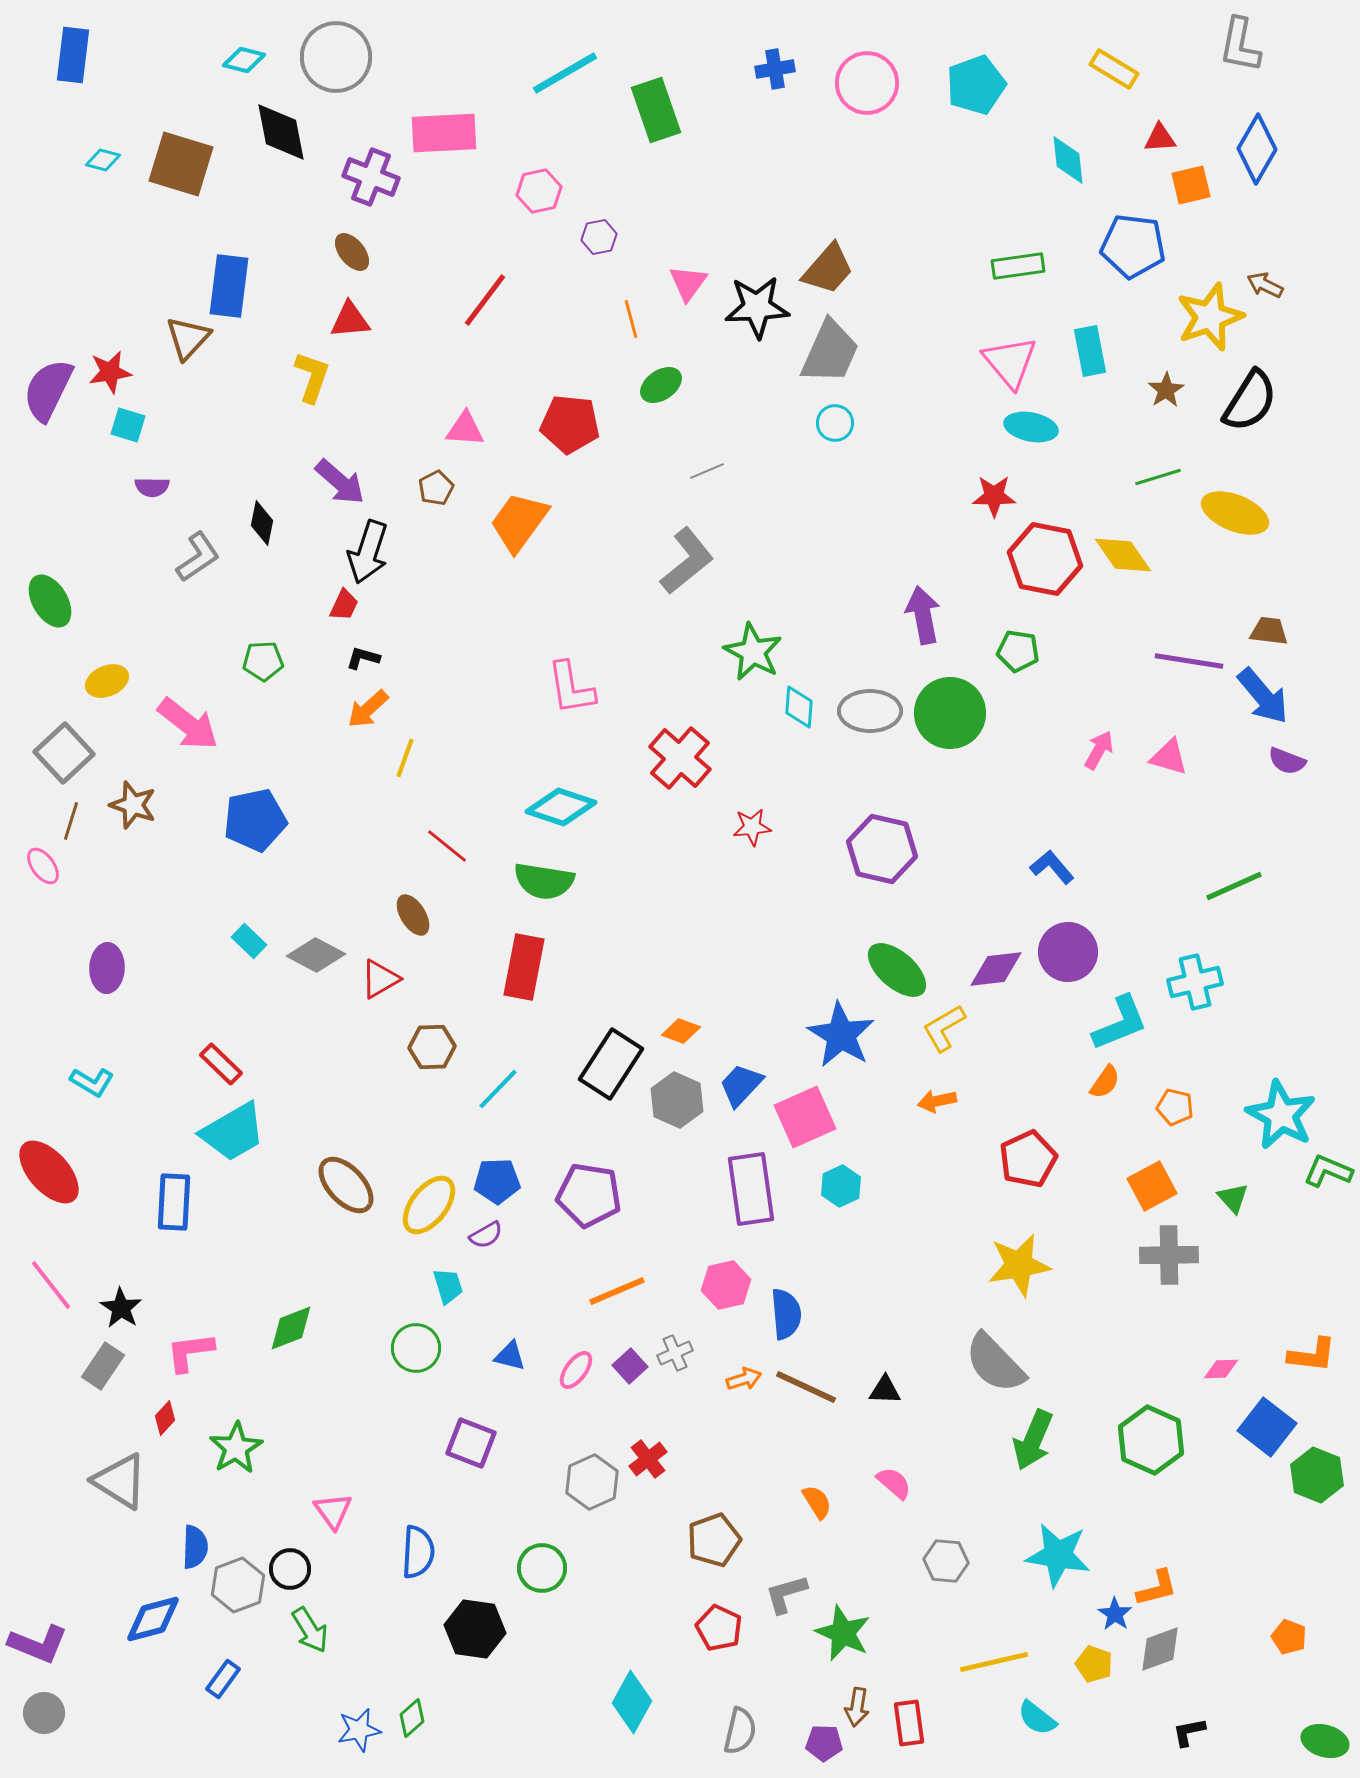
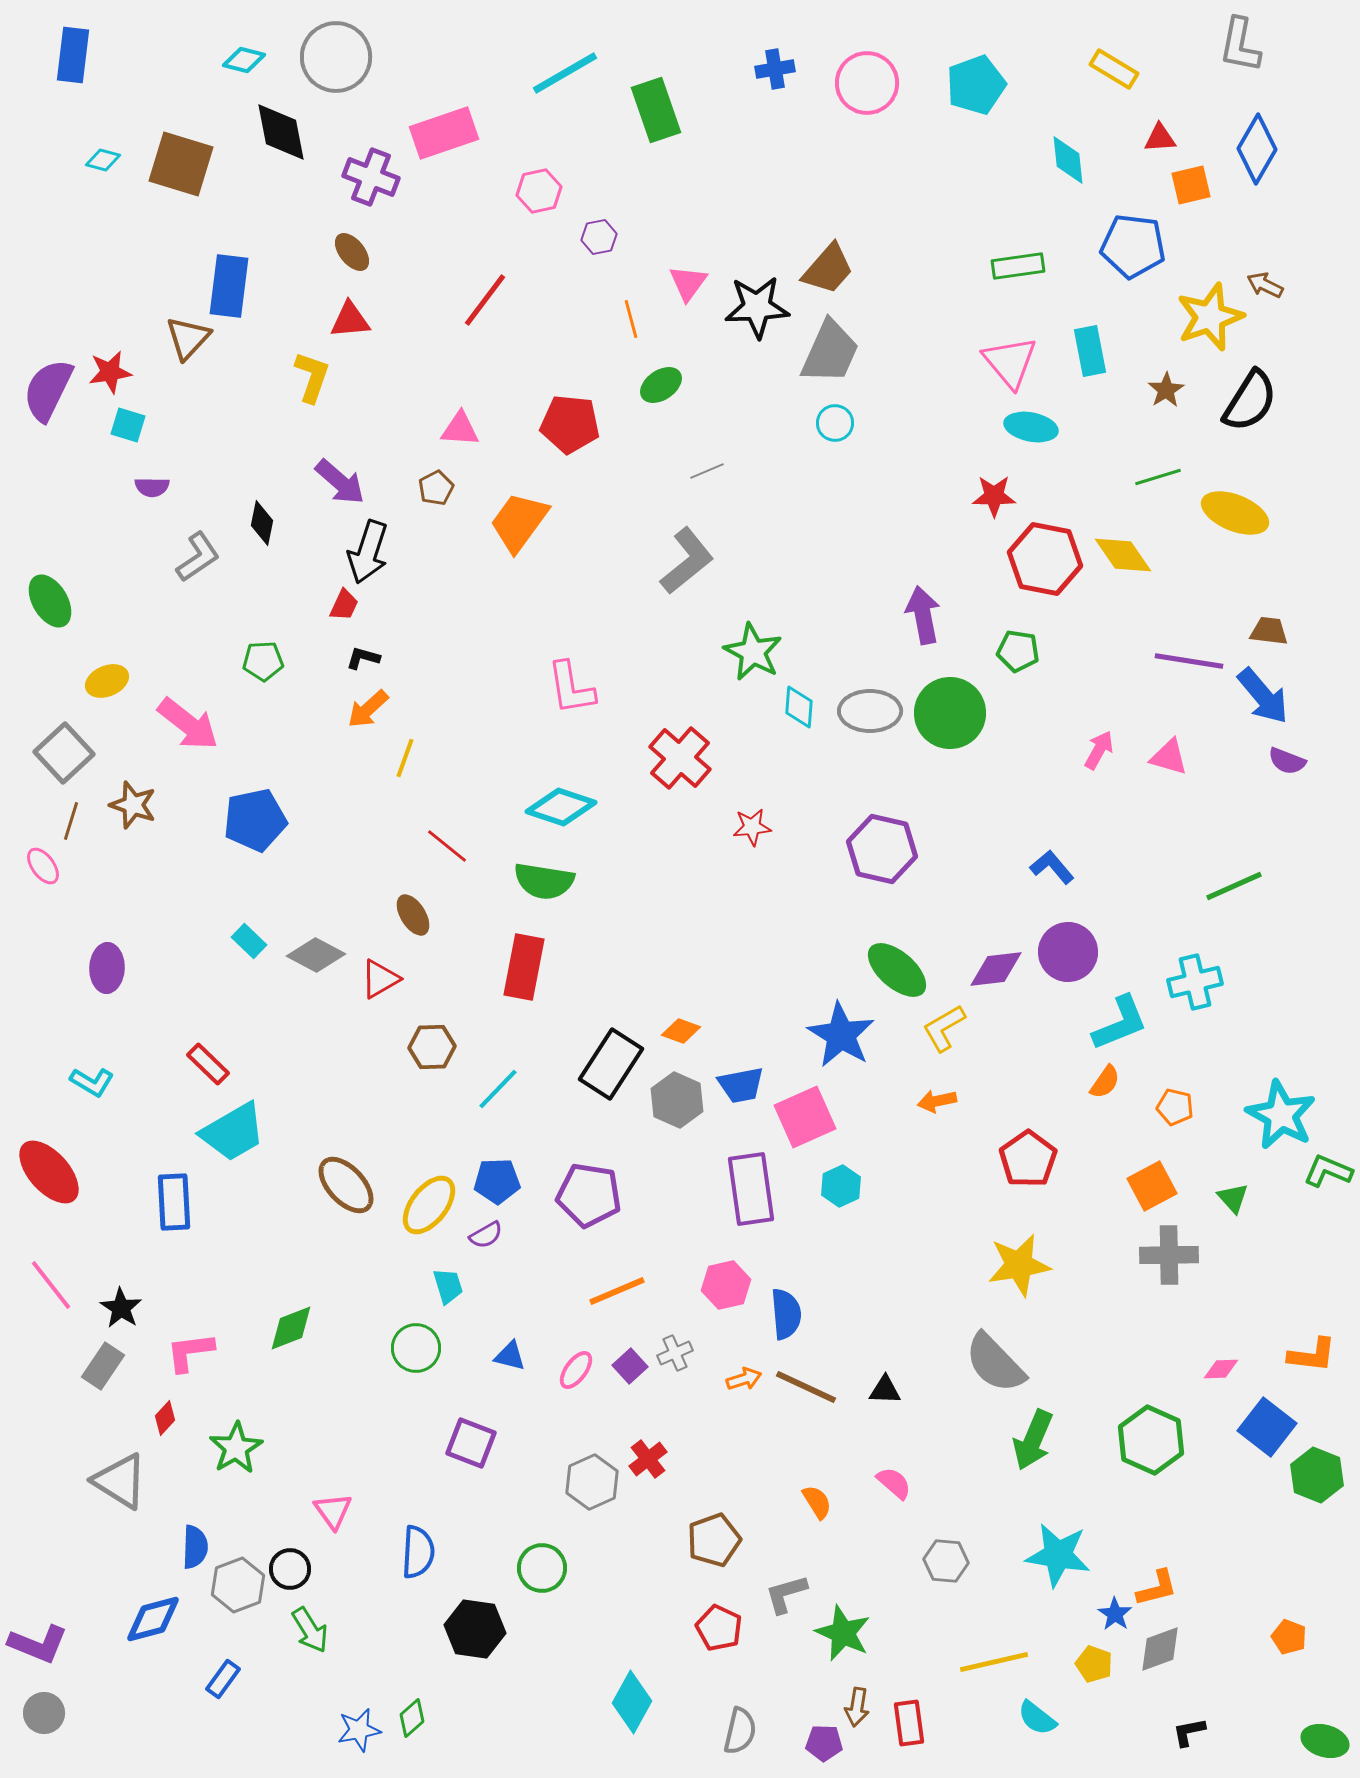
pink rectangle at (444, 133): rotated 16 degrees counterclockwise
pink triangle at (465, 429): moved 5 px left
red rectangle at (221, 1064): moved 13 px left
blue trapezoid at (741, 1085): rotated 144 degrees counterclockwise
red pentagon at (1028, 1159): rotated 10 degrees counterclockwise
blue rectangle at (174, 1202): rotated 6 degrees counterclockwise
